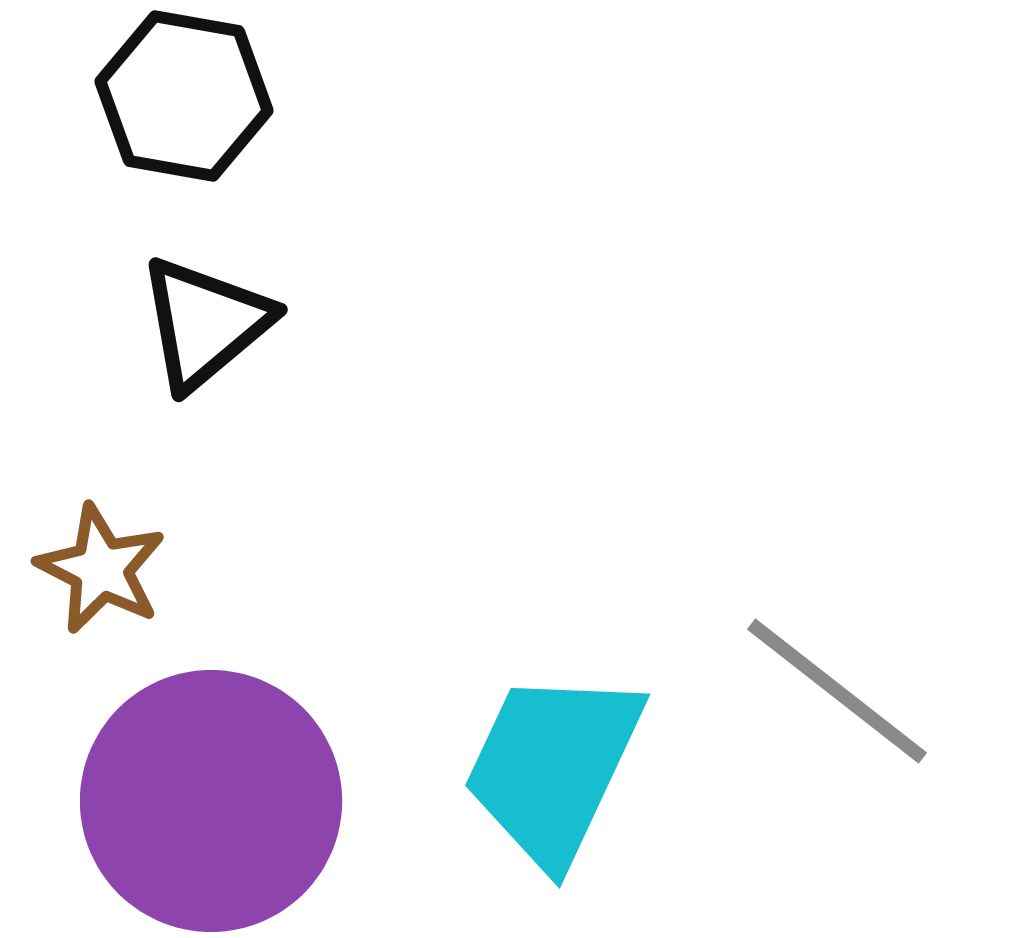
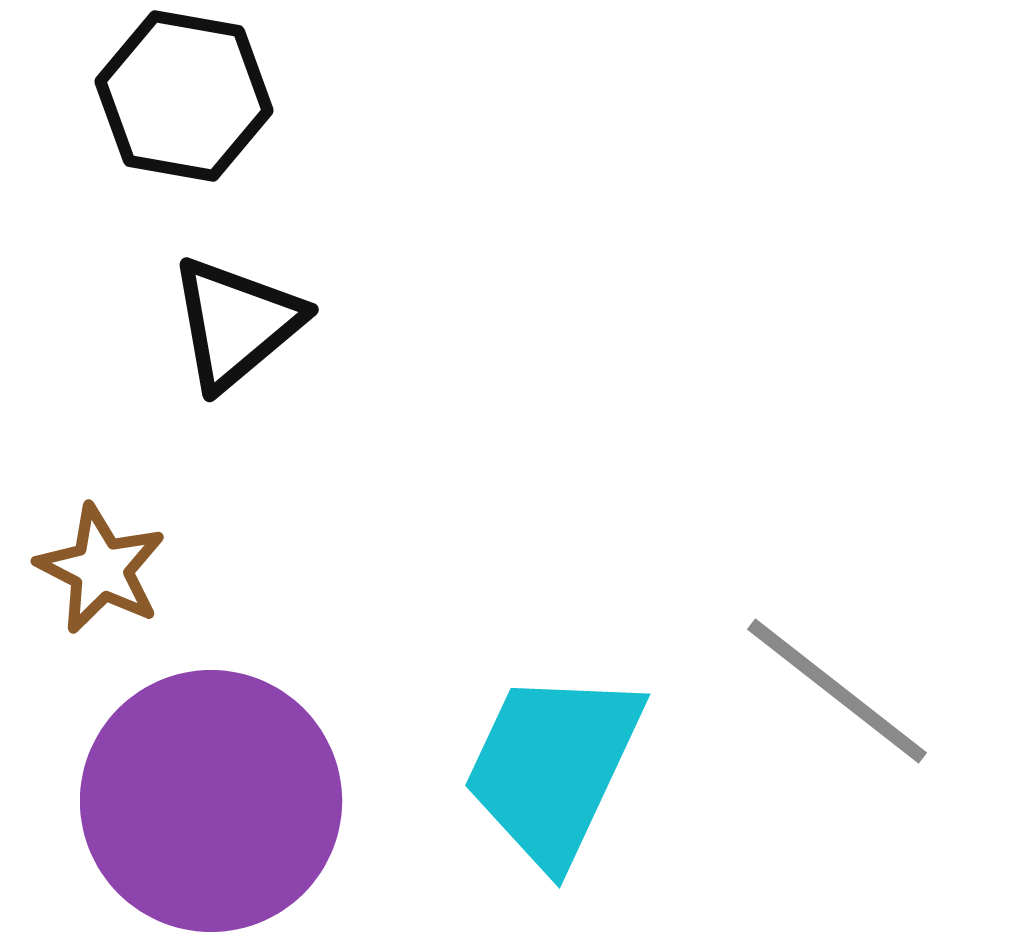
black triangle: moved 31 px right
